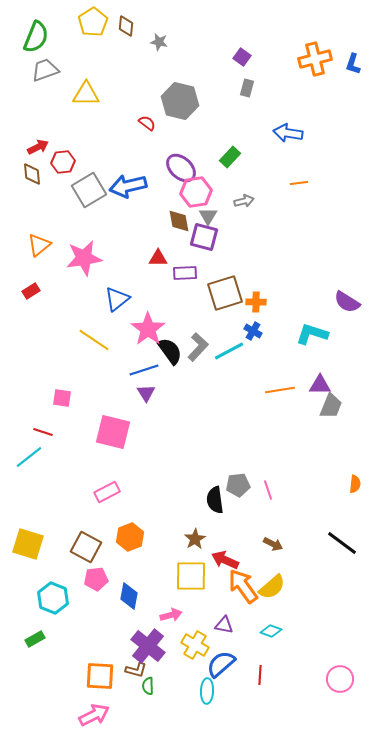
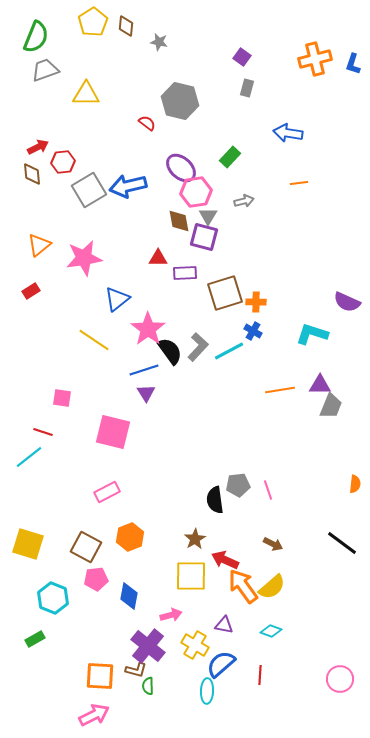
purple semicircle at (347, 302): rotated 8 degrees counterclockwise
